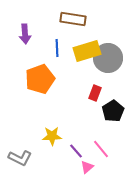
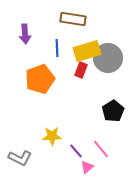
red rectangle: moved 14 px left, 23 px up
